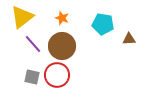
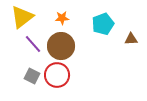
orange star: rotated 24 degrees counterclockwise
cyan pentagon: rotated 30 degrees counterclockwise
brown triangle: moved 2 px right
brown circle: moved 1 px left
gray square: moved 1 px up; rotated 14 degrees clockwise
